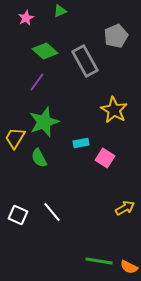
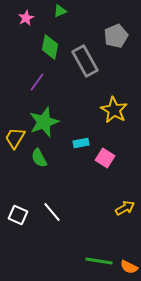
green diamond: moved 5 px right, 4 px up; rotated 60 degrees clockwise
